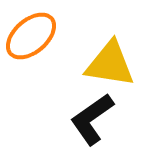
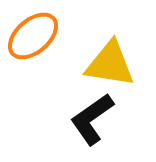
orange ellipse: moved 2 px right
